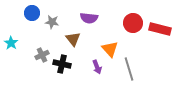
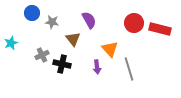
purple semicircle: moved 2 px down; rotated 126 degrees counterclockwise
red circle: moved 1 px right
cyan star: rotated 16 degrees clockwise
purple arrow: rotated 16 degrees clockwise
